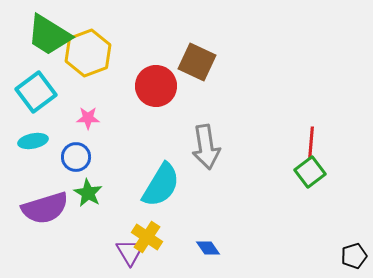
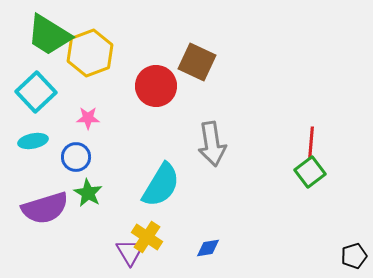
yellow hexagon: moved 2 px right
cyan square: rotated 6 degrees counterclockwise
gray arrow: moved 6 px right, 3 px up
blue diamond: rotated 65 degrees counterclockwise
